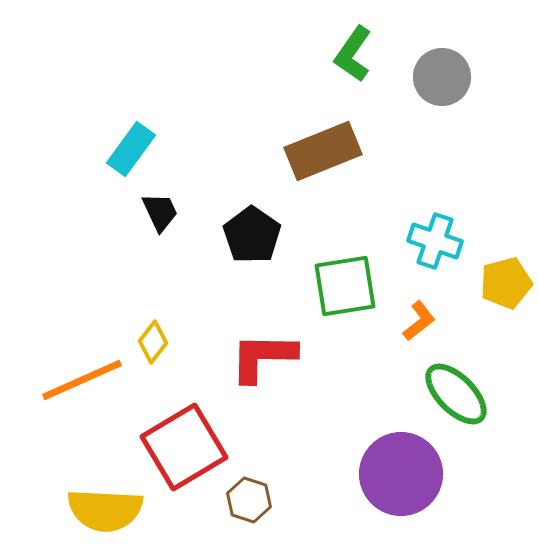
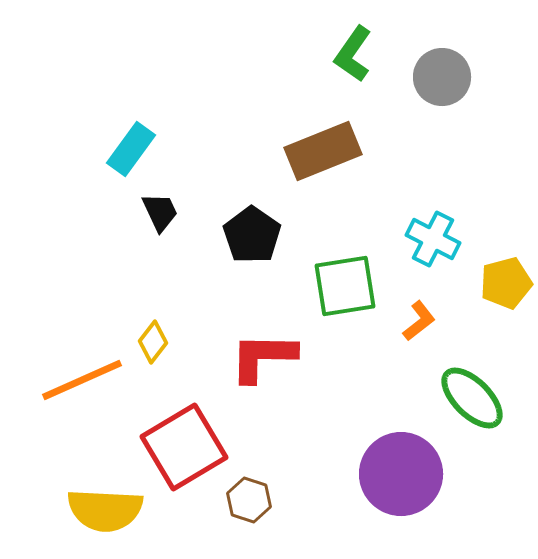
cyan cross: moved 2 px left, 2 px up; rotated 8 degrees clockwise
green ellipse: moved 16 px right, 4 px down
